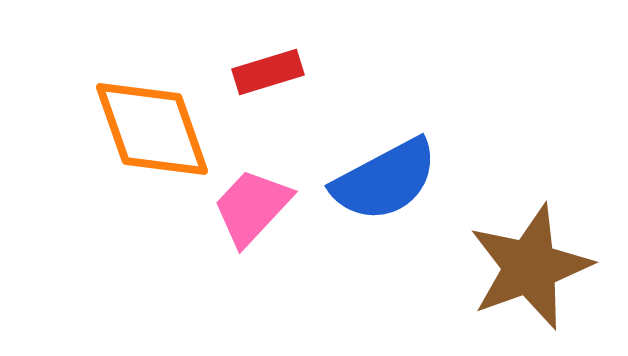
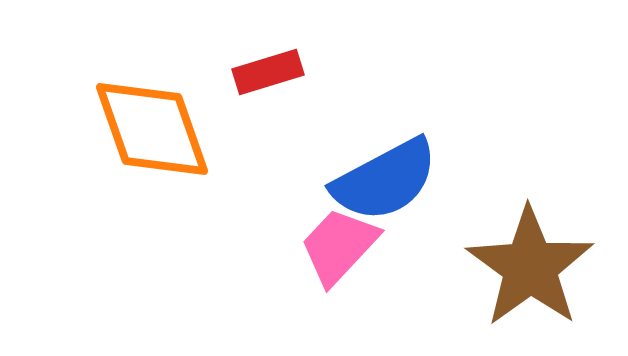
pink trapezoid: moved 87 px right, 39 px down
brown star: rotated 16 degrees counterclockwise
